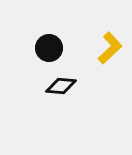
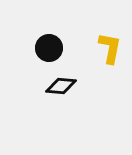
yellow L-shape: rotated 36 degrees counterclockwise
